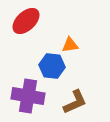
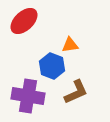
red ellipse: moved 2 px left
blue hexagon: rotated 15 degrees clockwise
brown L-shape: moved 1 px right, 10 px up
